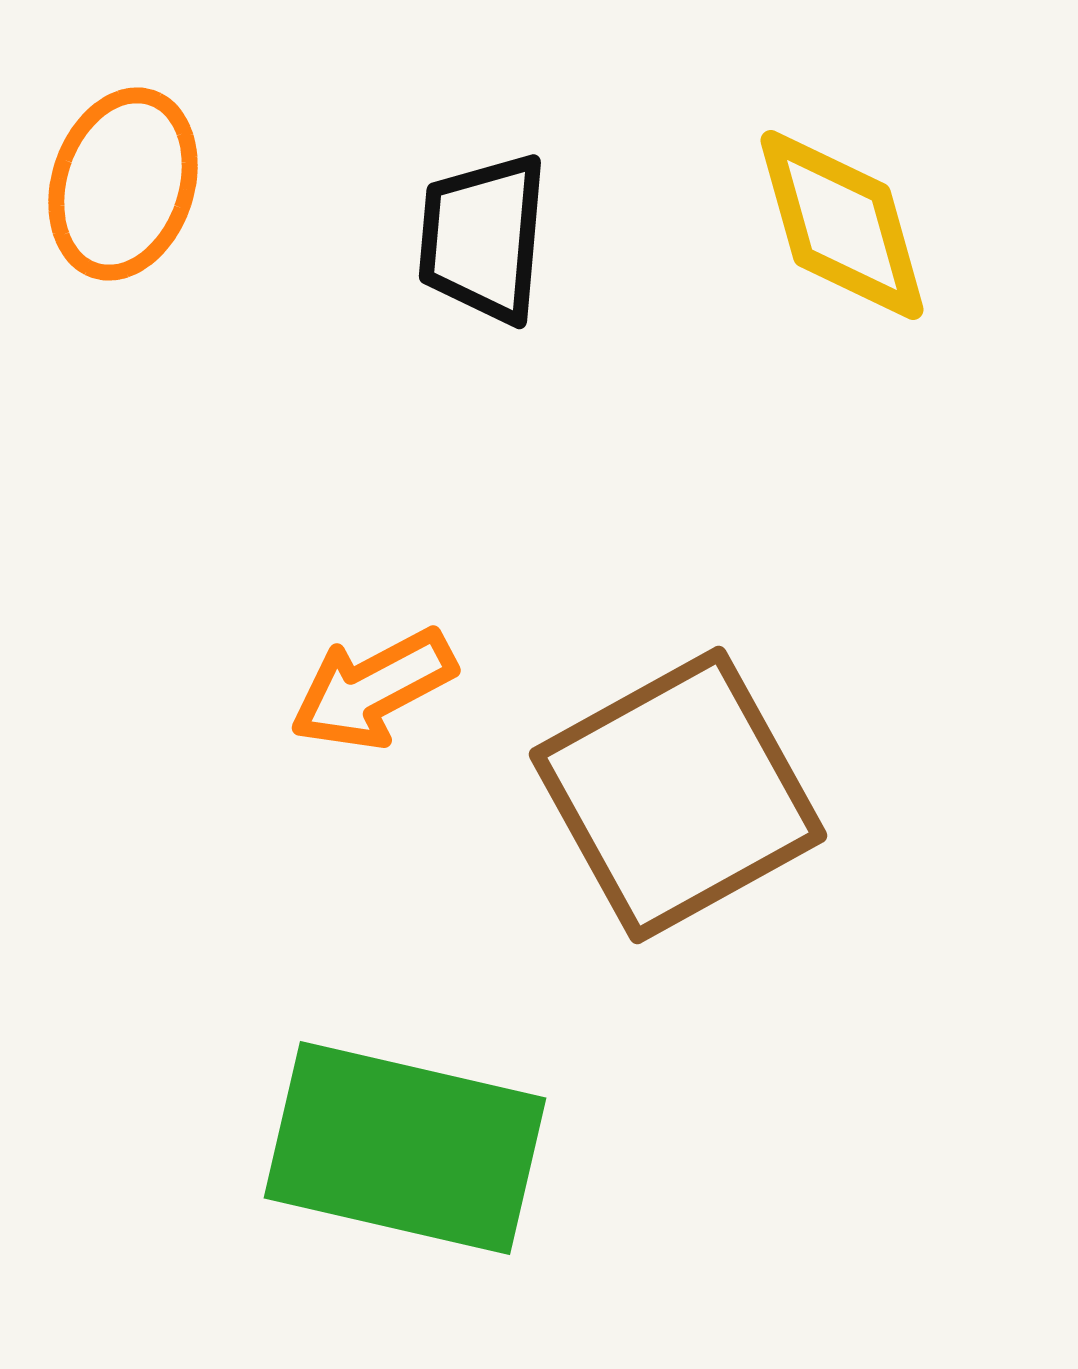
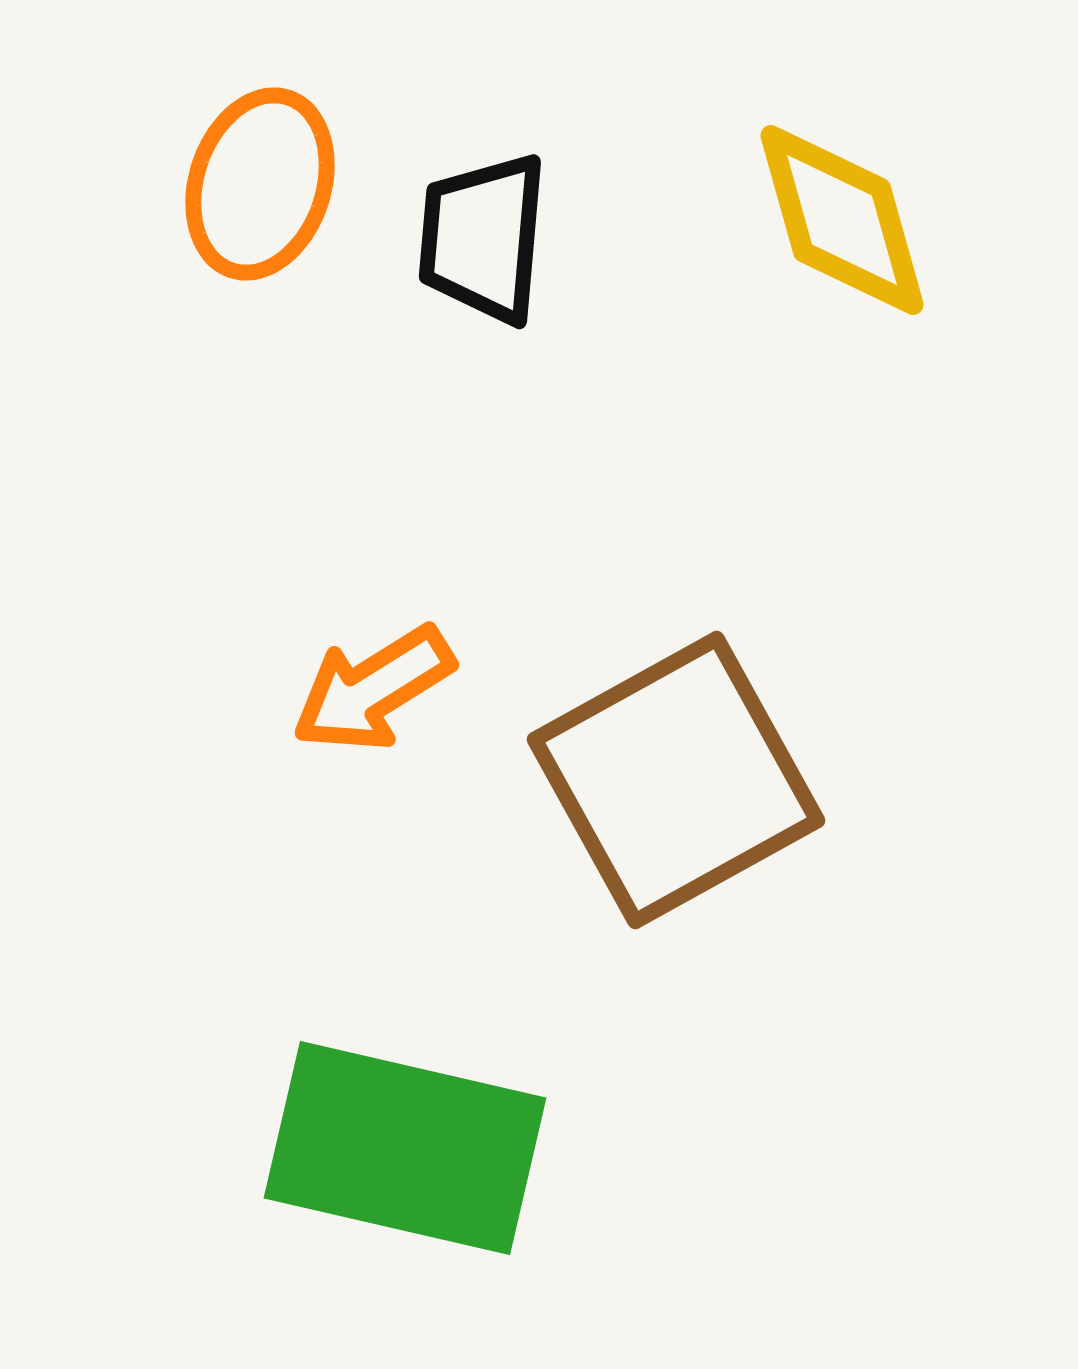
orange ellipse: moved 137 px right
yellow diamond: moved 5 px up
orange arrow: rotated 4 degrees counterclockwise
brown square: moved 2 px left, 15 px up
